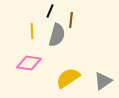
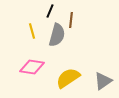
yellow line: rotated 14 degrees counterclockwise
pink diamond: moved 3 px right, 4 px down
